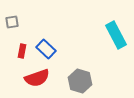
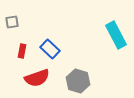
blue rectangle: moved 4 px right
gray hexagon: moved 2 px left
